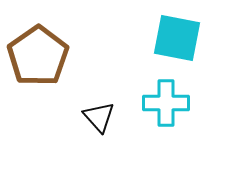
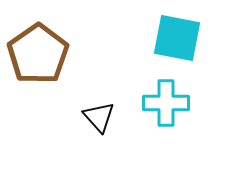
brown pentagon: moved 2 px up
